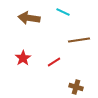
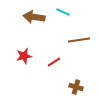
brown arrow: moved 5 px right, 1 px up
red star: moved 1 px right, 2 px up; rotated 21 degrees clockwise
